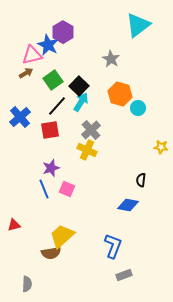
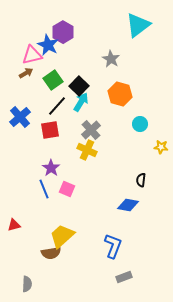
cyan circle: moved 2 px right, 16 px down
purple star: rotated 18 degrees counterclockwise
gray rectangle: moved 2 px down
